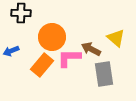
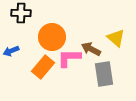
orange rectangle: moved 1 px right, 2 px down
